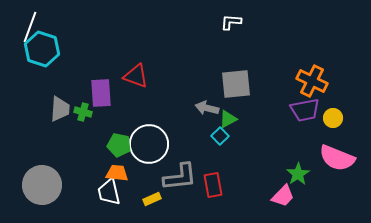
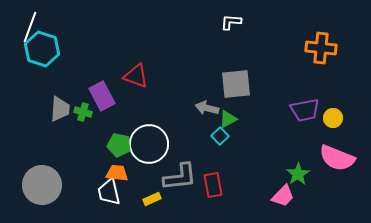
orange cross: moved 9 px right, 33 px up; rotated 20 degrees counterclockwise
purple rectangle: moved 1 px right, 3 px down; rotated 24 degrees counterclockwise
